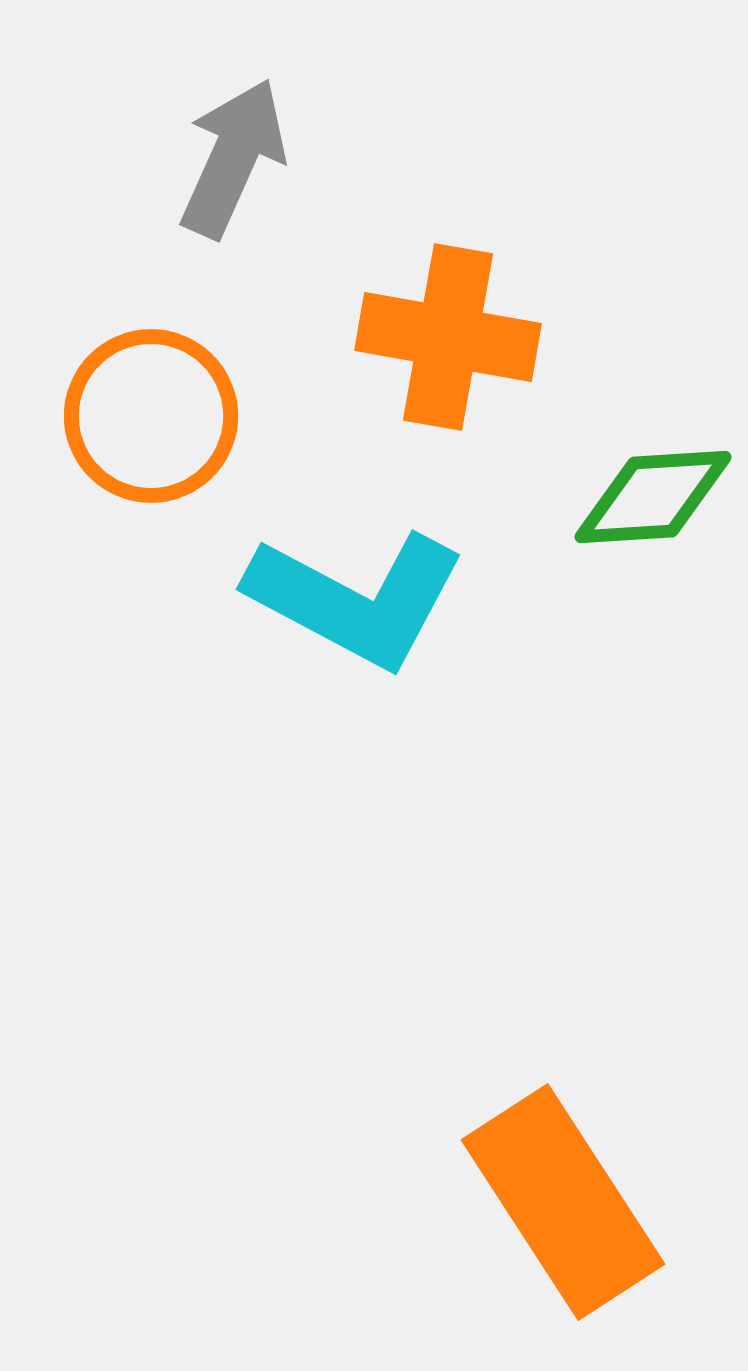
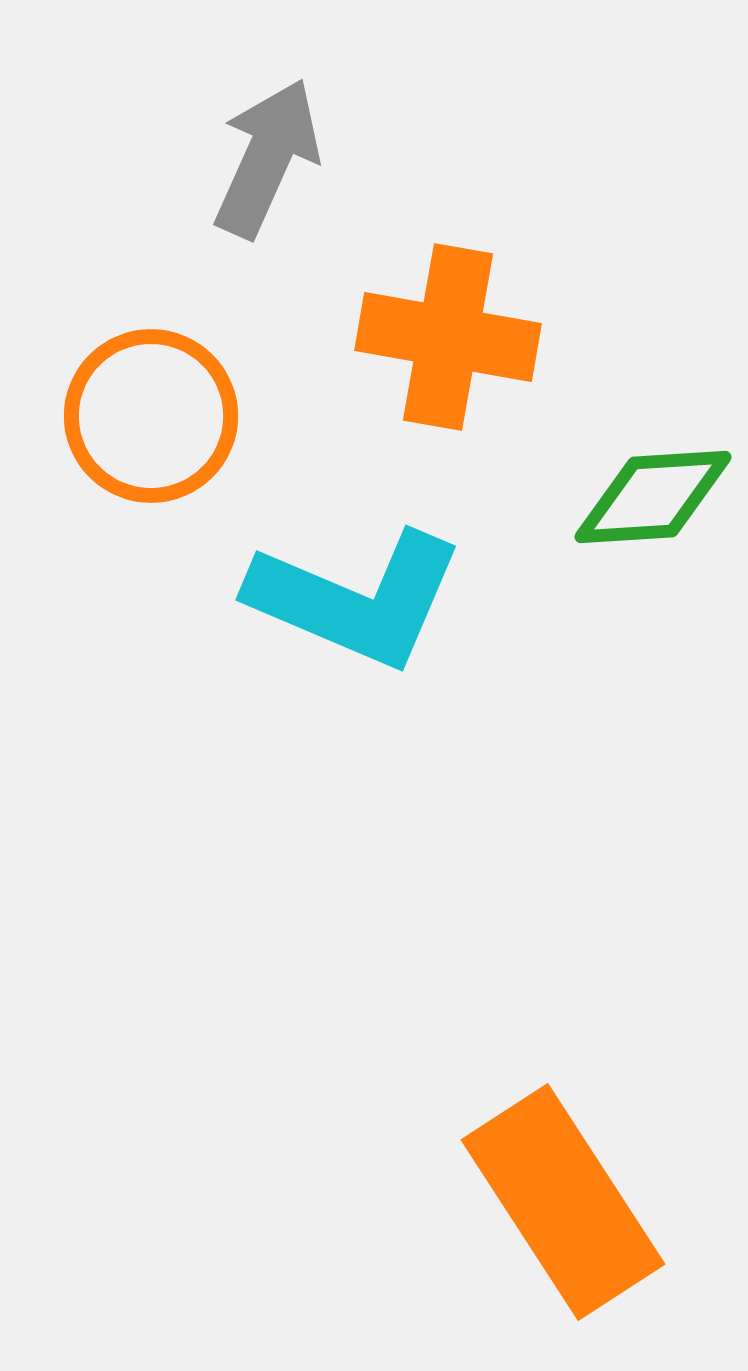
gray arrow: moved 34 px right
cyan L-shape: rotated 5 degrees counterclockwise
